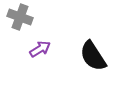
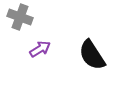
black semicircle: moved 1 px left, 1 px up
